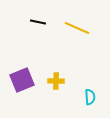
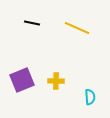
black line: moved 6 px left, 1 px down
